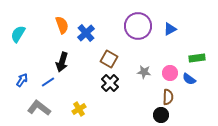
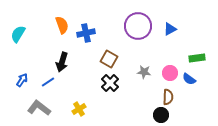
blue cross: rotated 30 degrees clockwise
